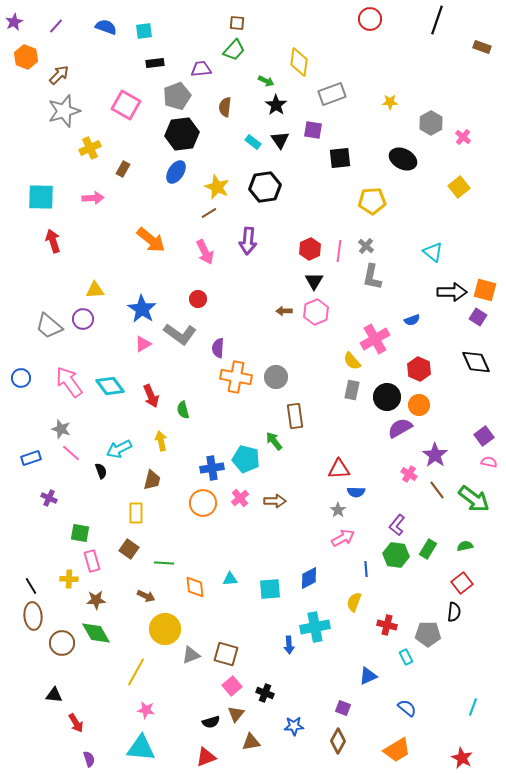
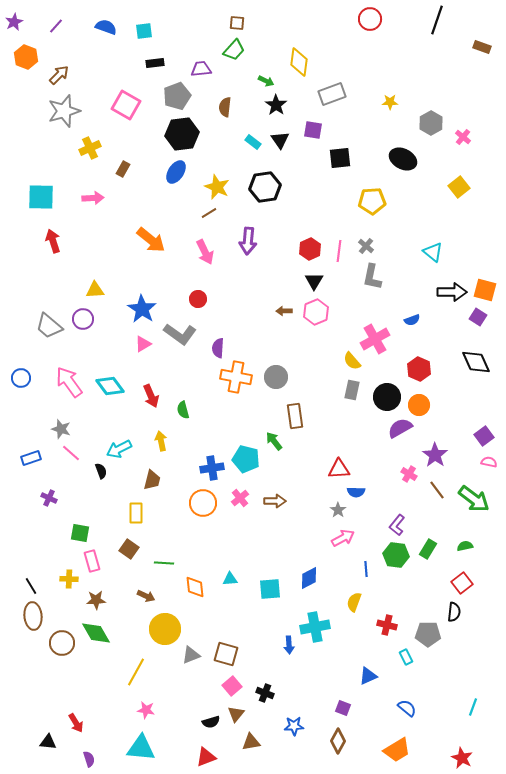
black triangle at (54, 695): moved 6 px left, 47 px down
